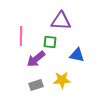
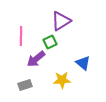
purple triangle: rotated 35 degrees counterclockwise
green square: rotated 32 degrees counterclockwise
blue triangle: moved 6 px right, 8 px down; rotated 28 degrees clockwise
gray rectangle: moved 11 px left
